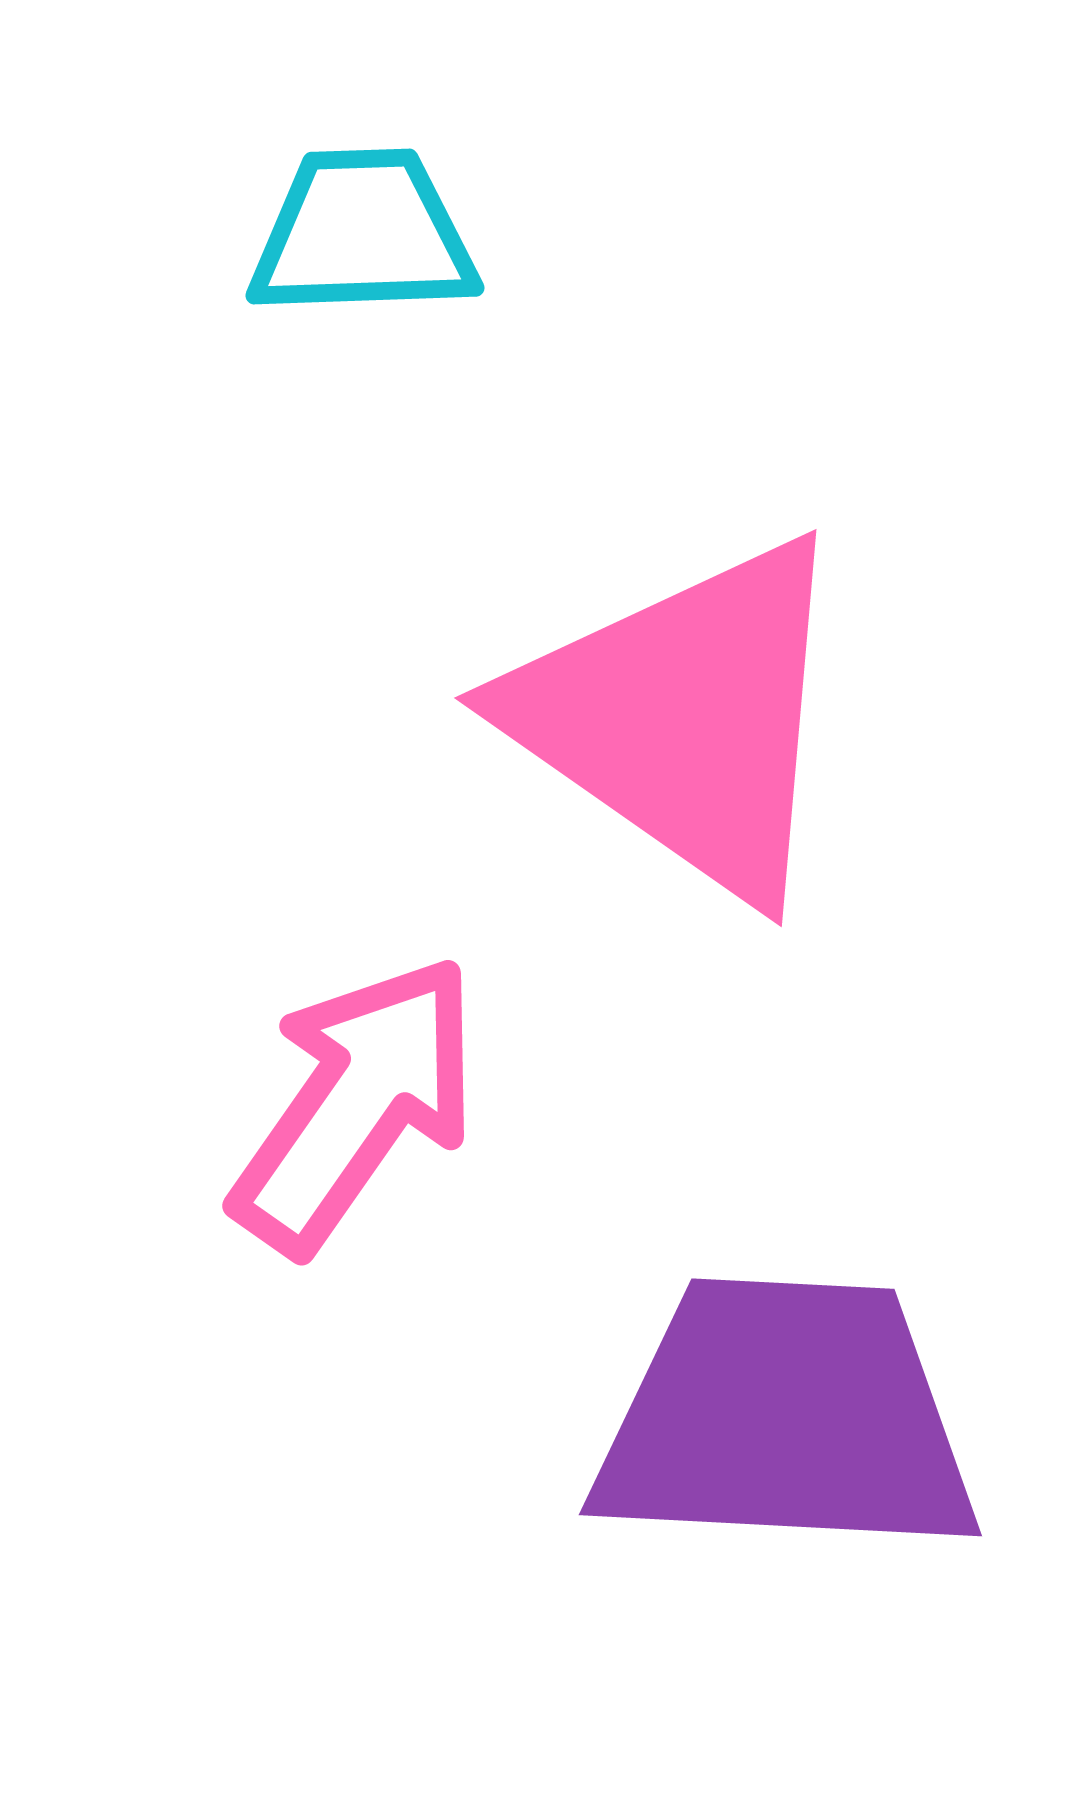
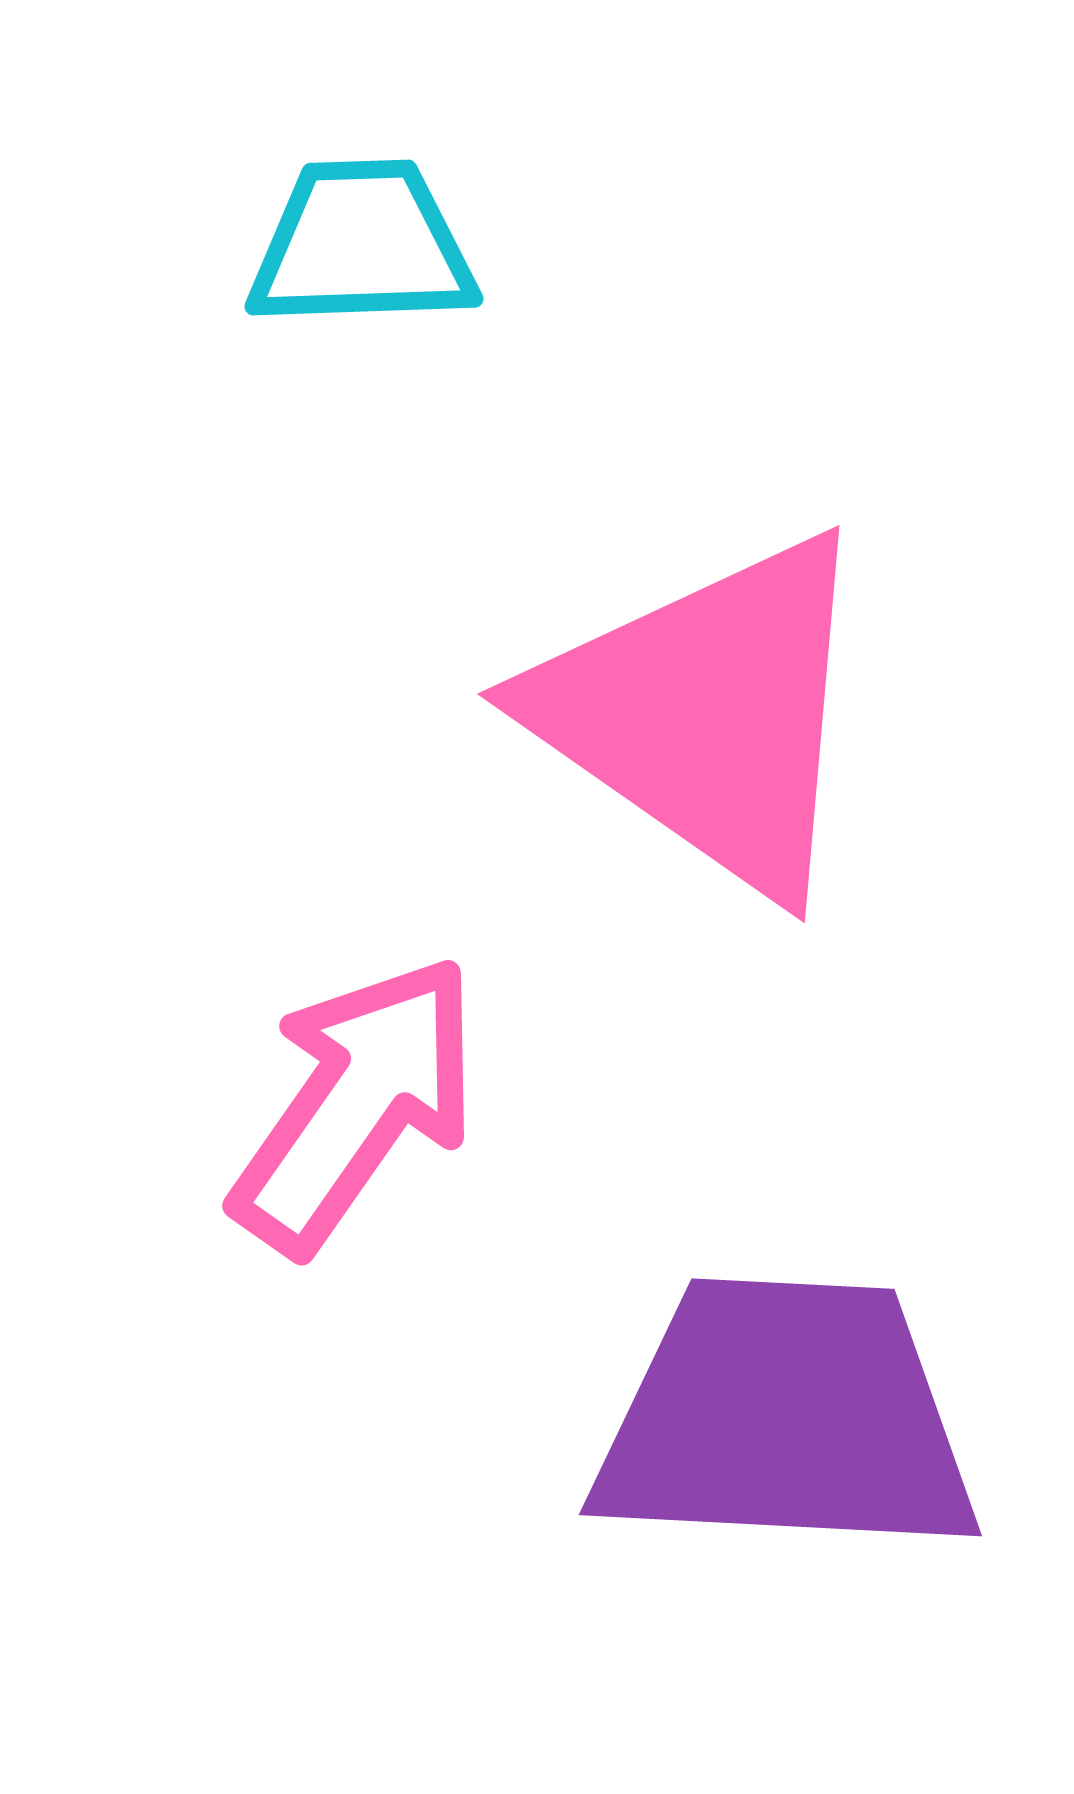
cyan trapezoid: moved 1 px left, 11 px down
pink triangle: moved 23 px right, 4 px up
